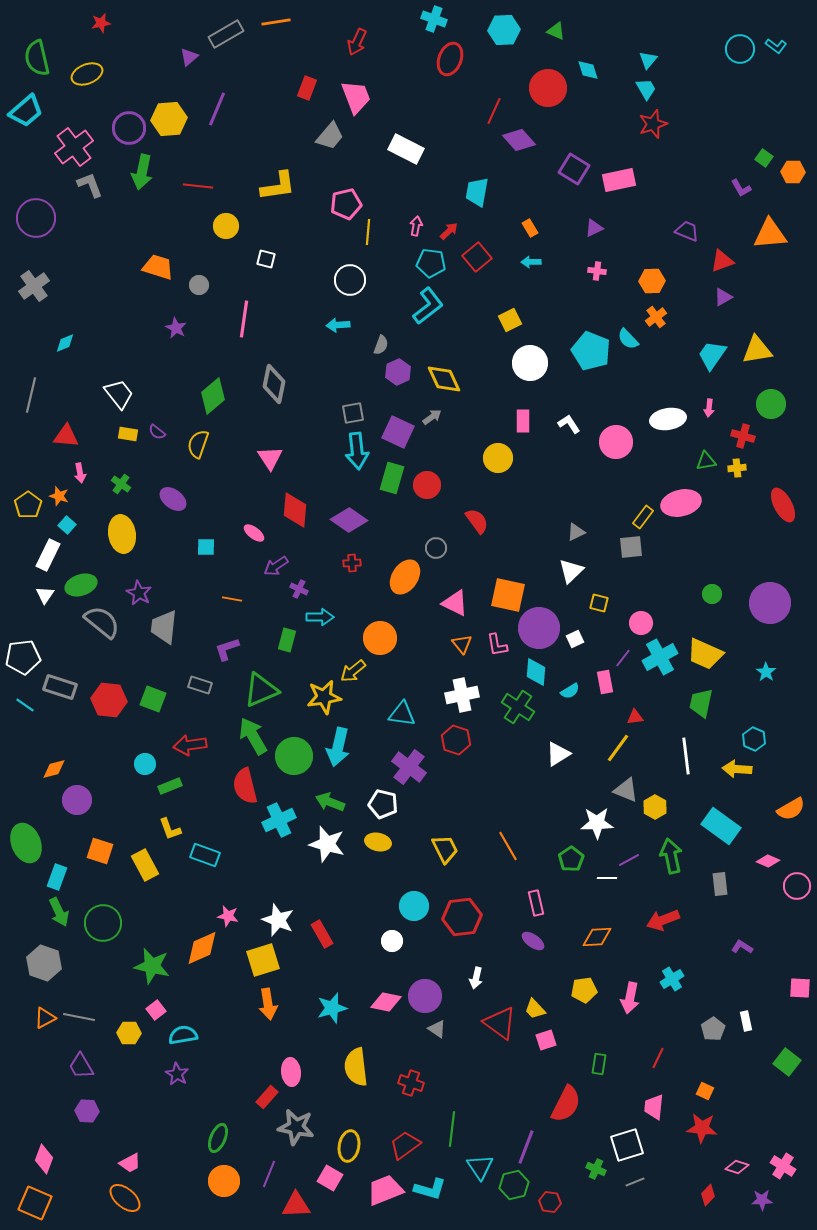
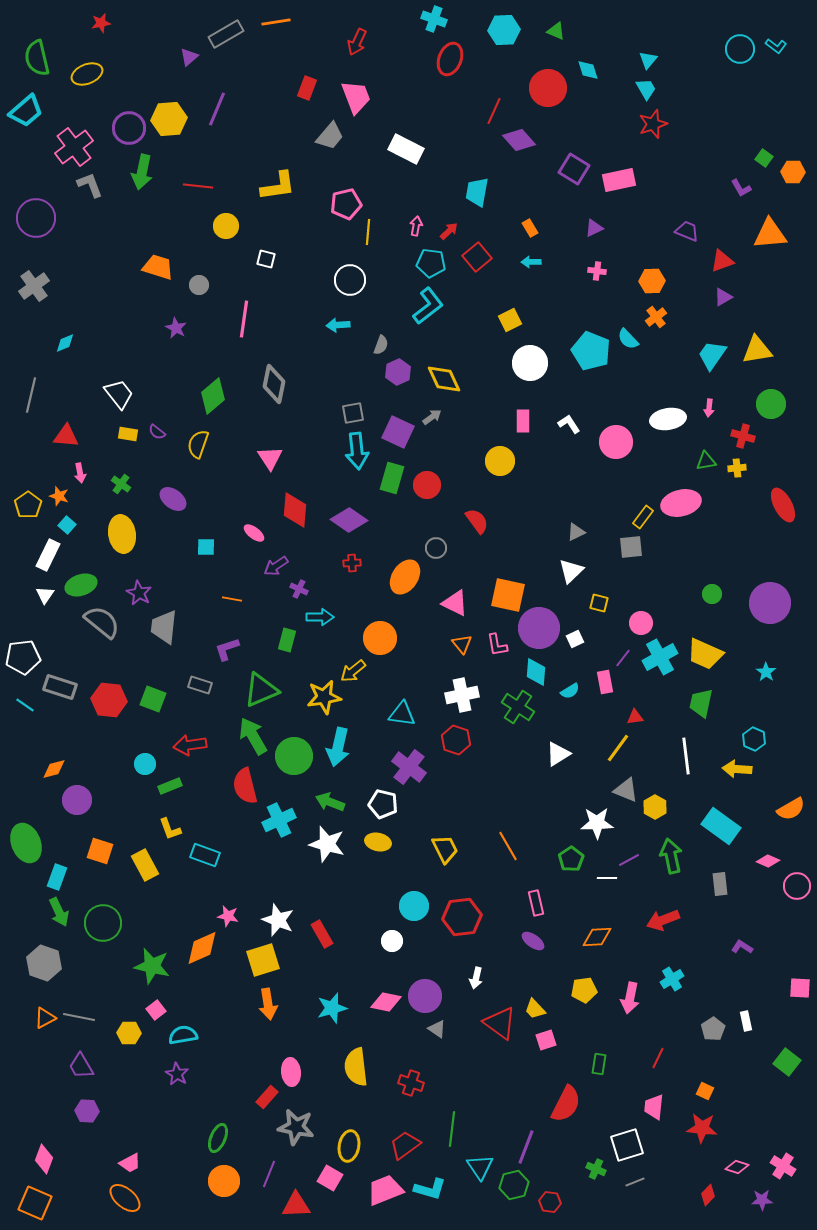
yellow circle at (498, 458): moved 2 px right, 3 px down
